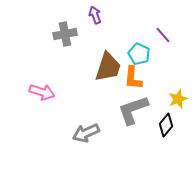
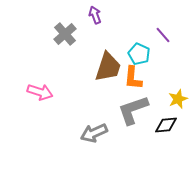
gray cross: rotated 30 degrees counterclockwise
pink arrow: moved 2 px left
black diamond: rotated 45 degrees clockwise
gray arrow: moved 8 px right
